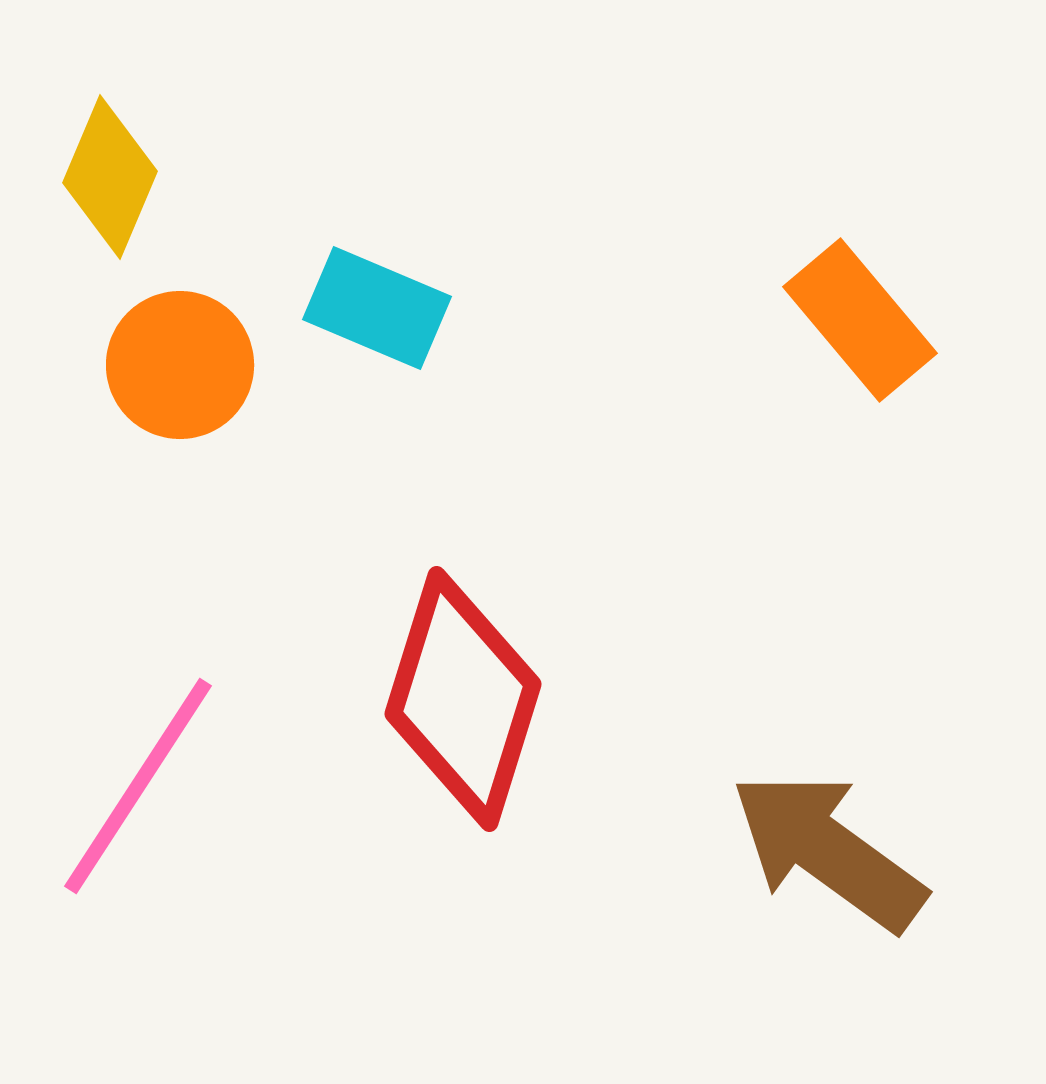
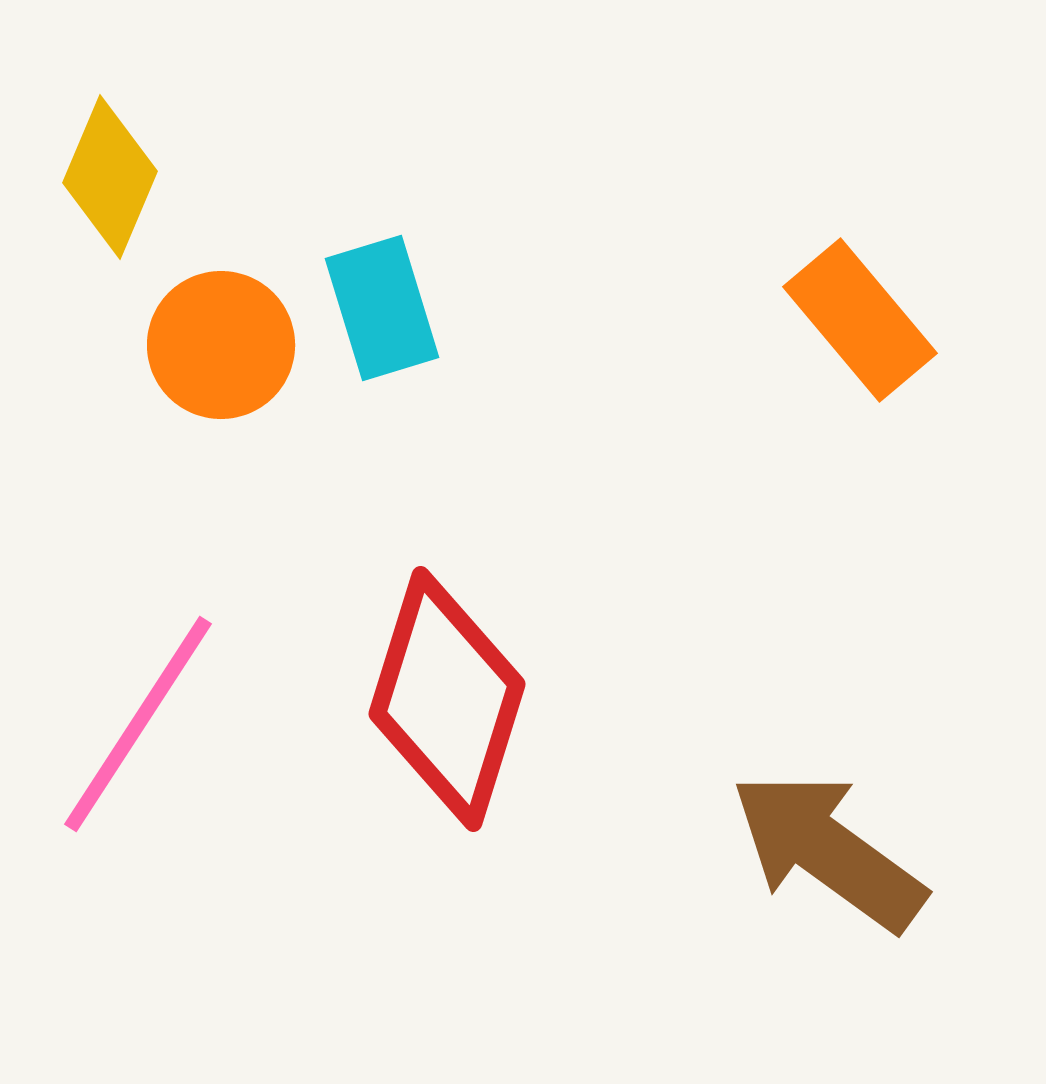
cyan rectangle: moved 5 px right; rotated 50 degrees clockwise
orange circle: moved 41 px right, 20 px up
red diamond: moved 16 px left
pink line: moved 62 px up
